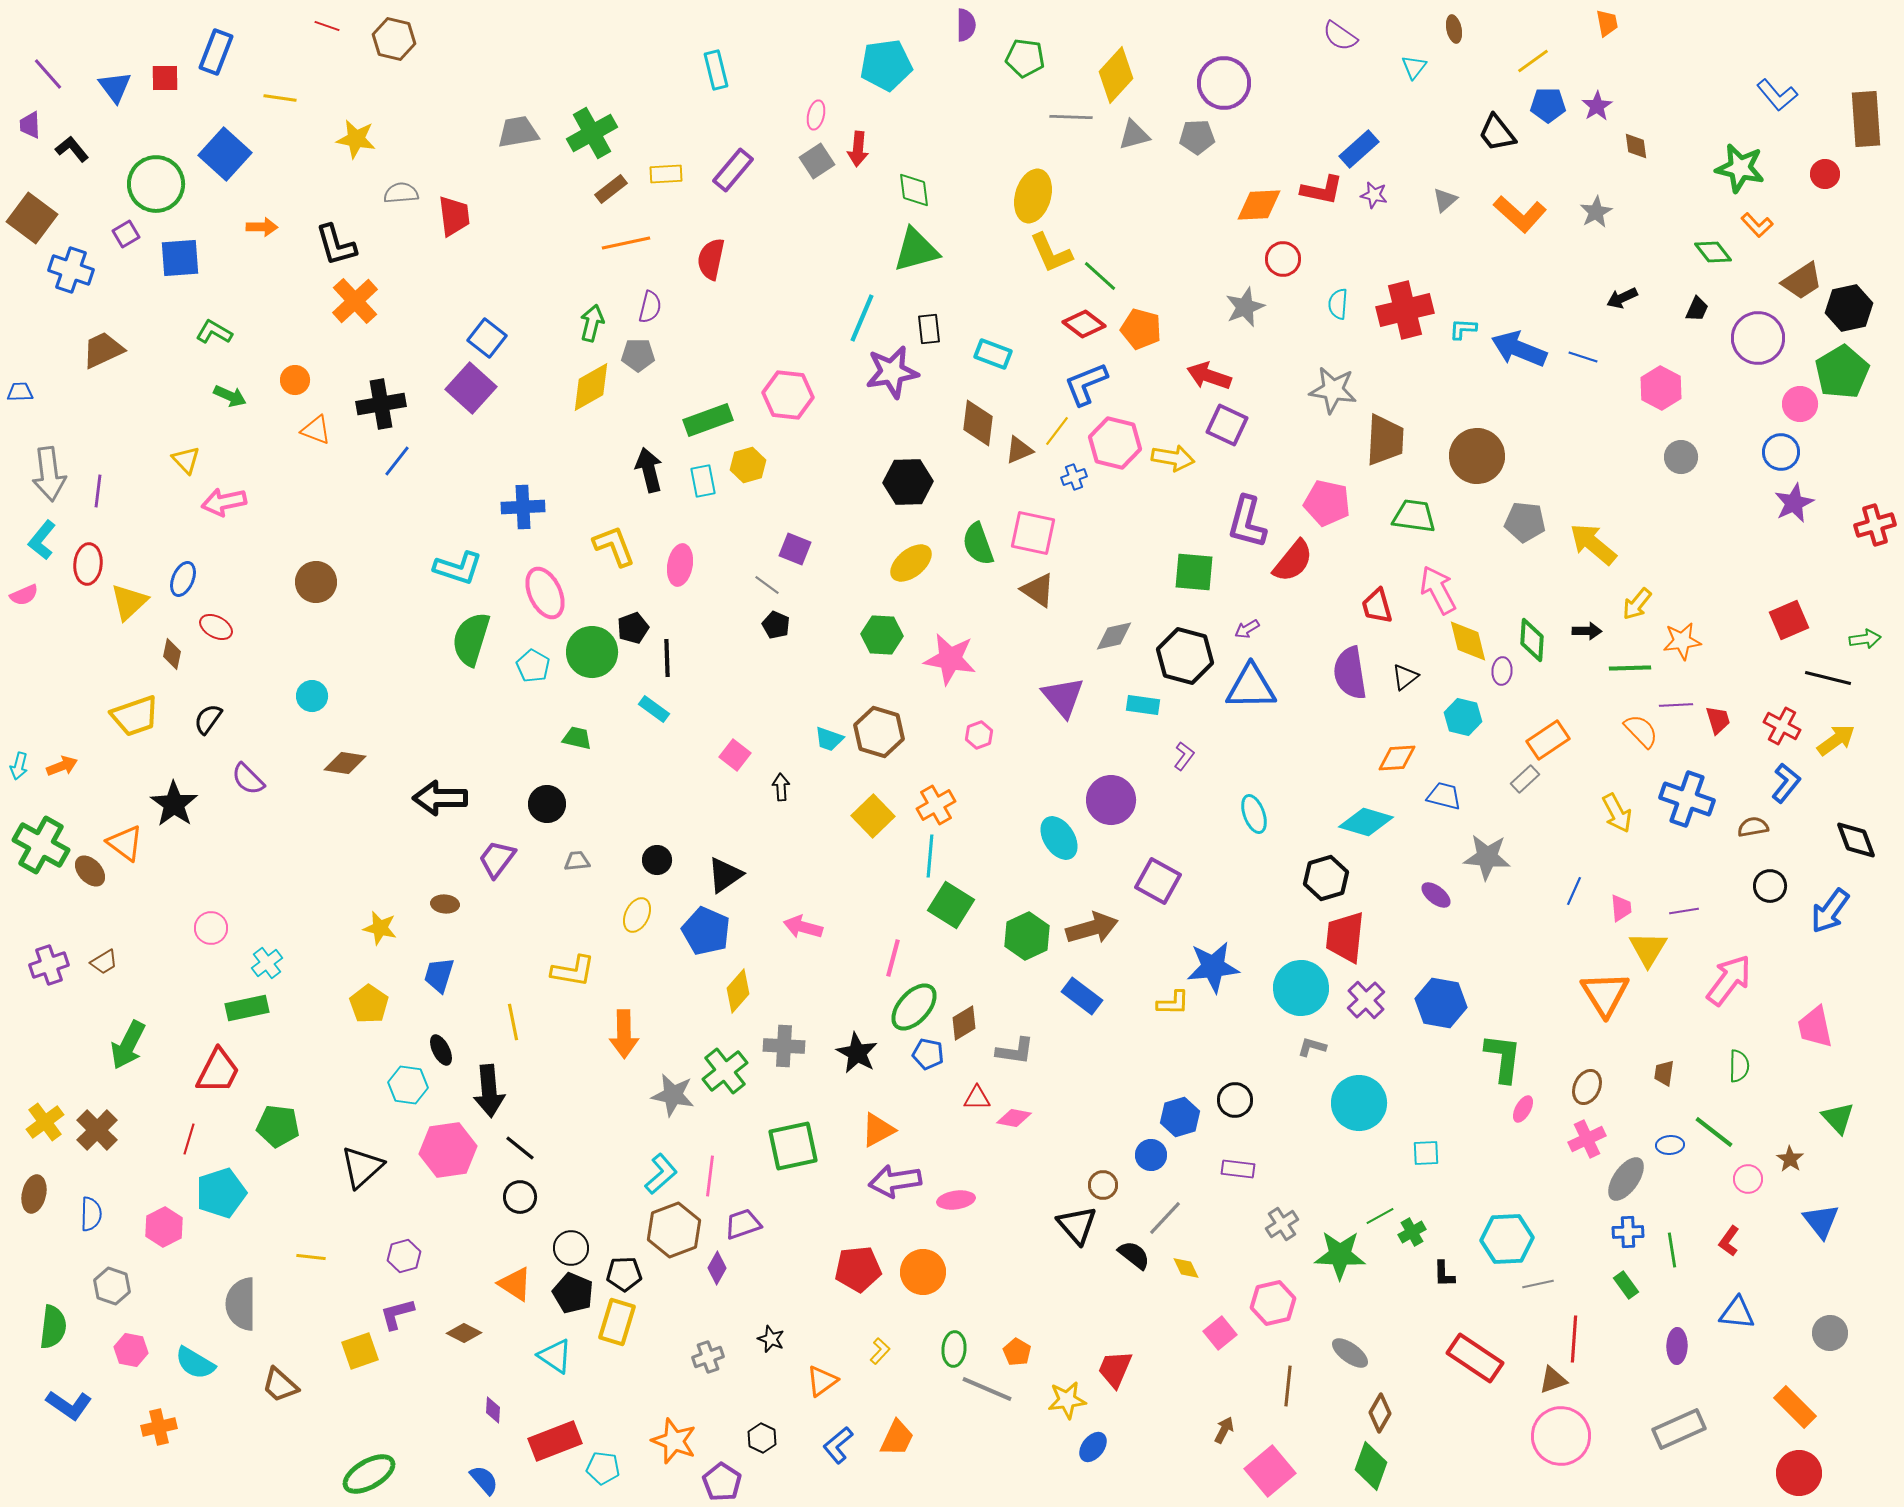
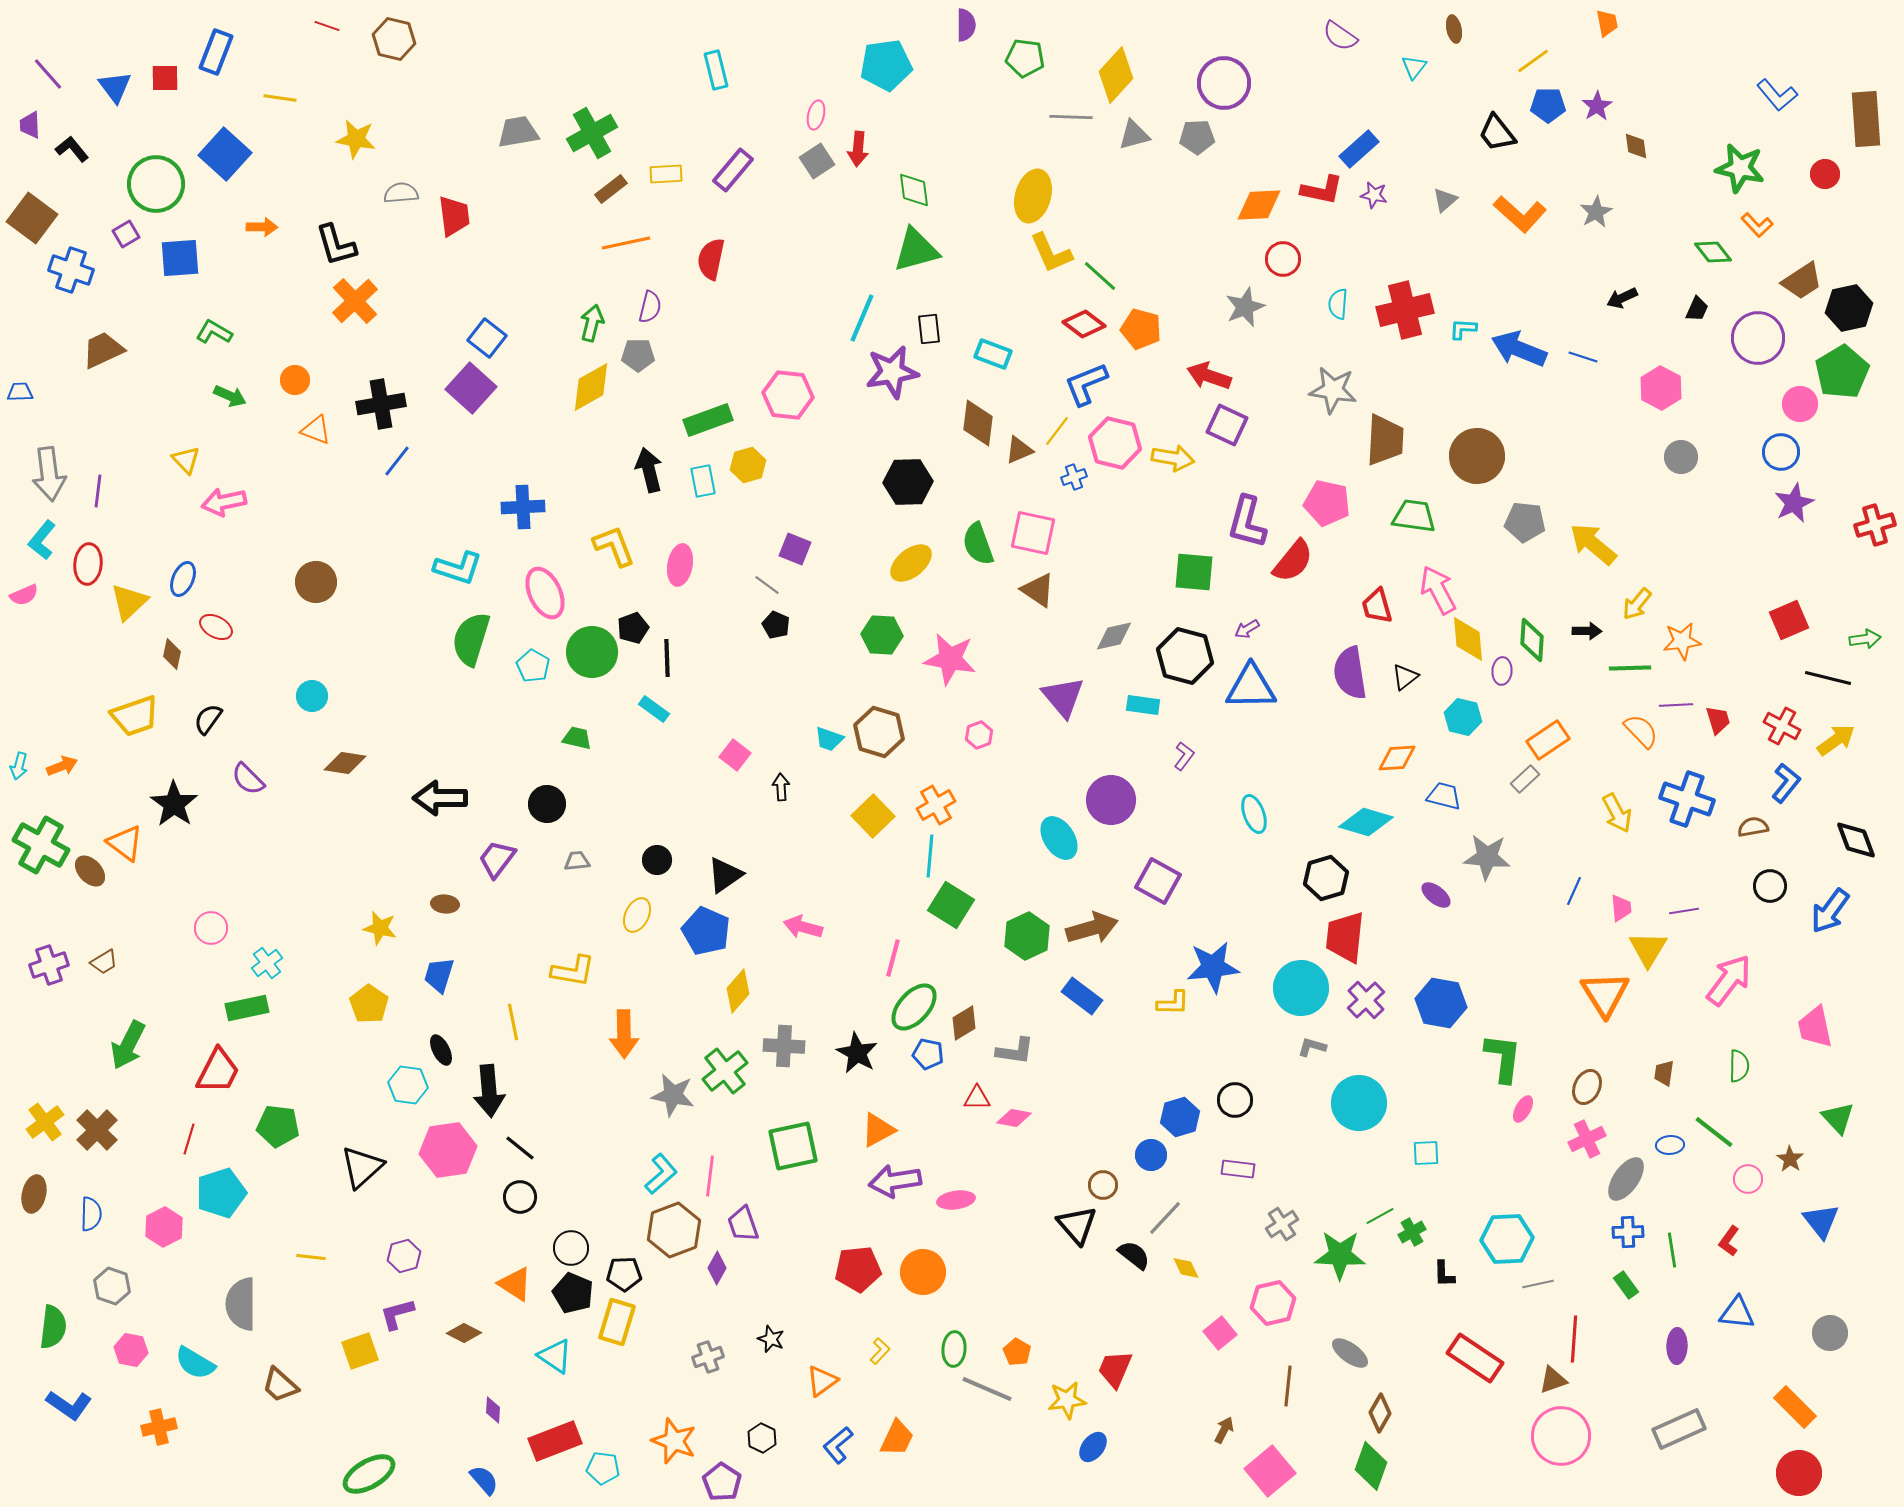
yellow diamond at (1468, 641): moved 2 px up; rotated 9 degrees clockwise
purple trapezoid at (743, 1224): rotated 90 degrees counterclockwise
